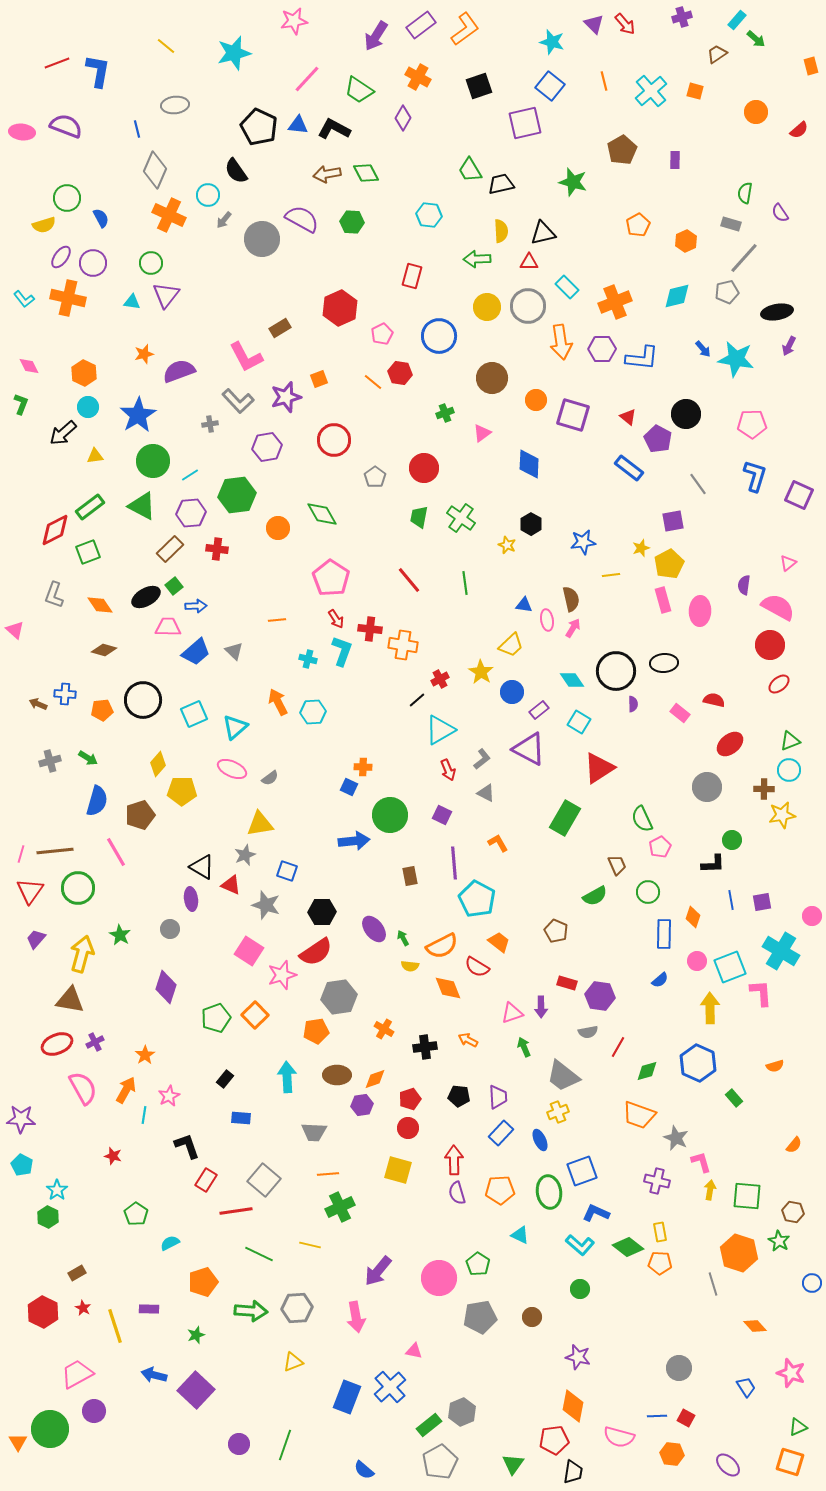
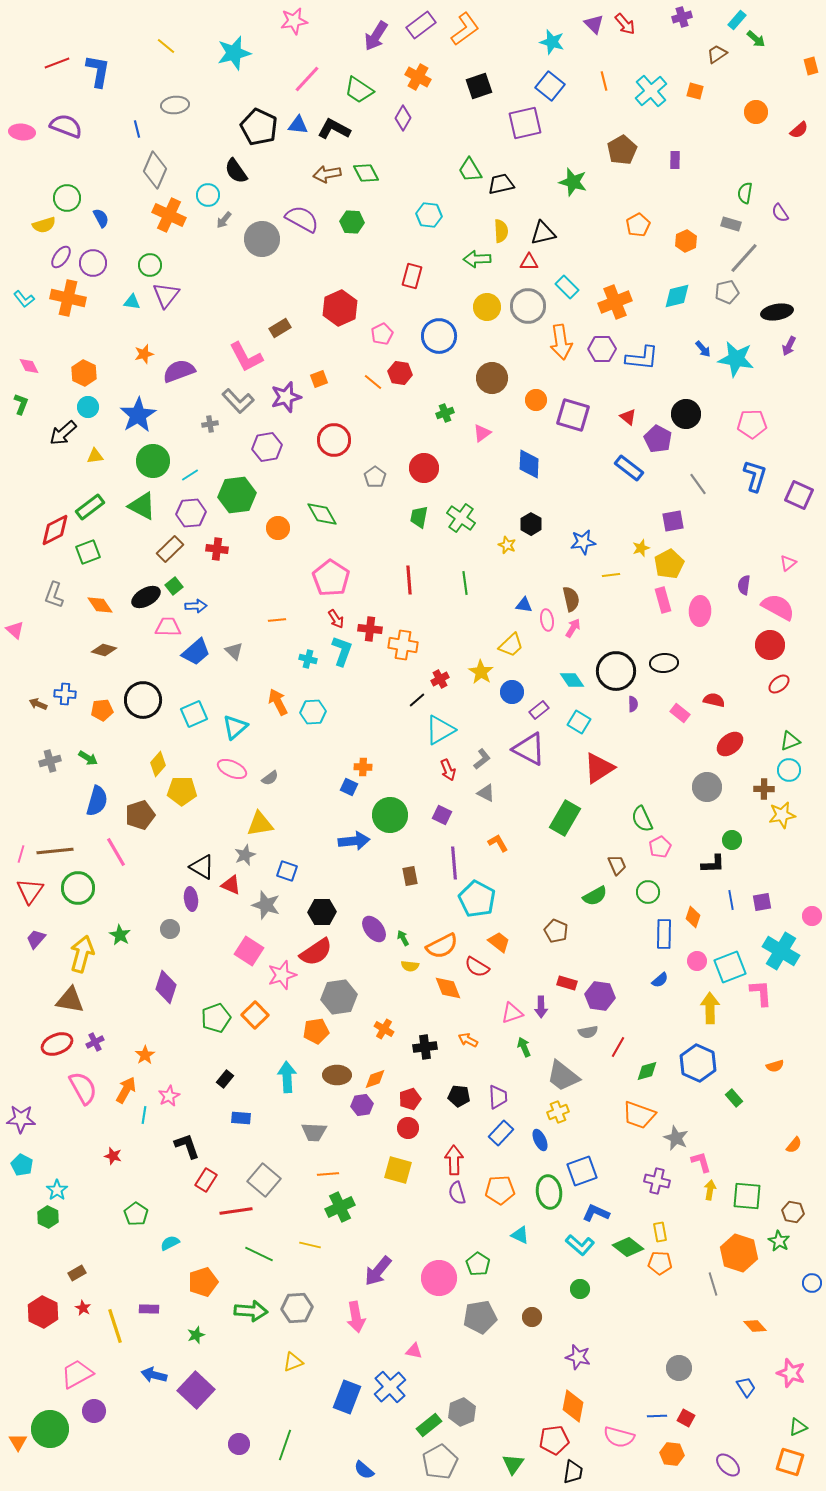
green circle at (151, 263): moved 1 px left, 2 px down
red line at (409, 580): rotated 36 degrees clockwise
